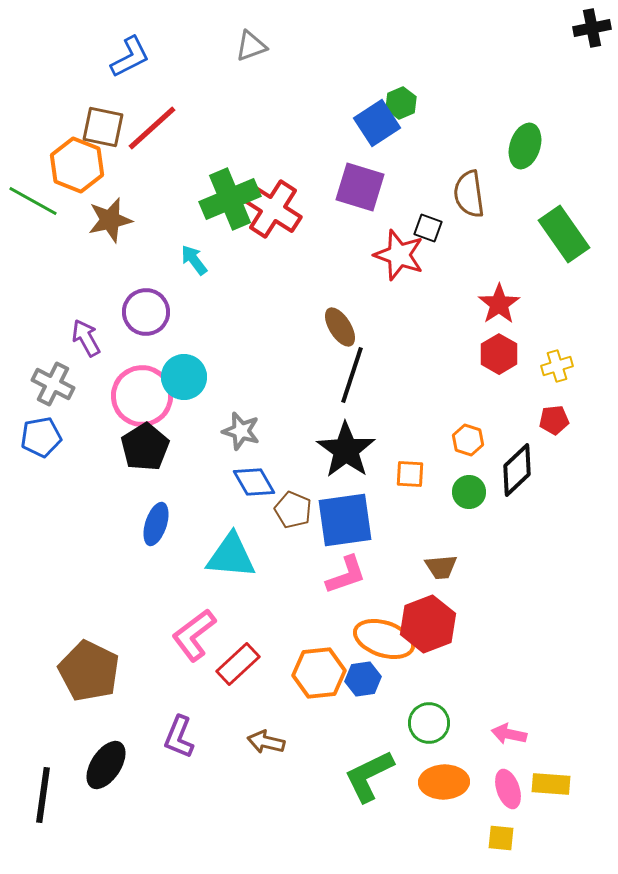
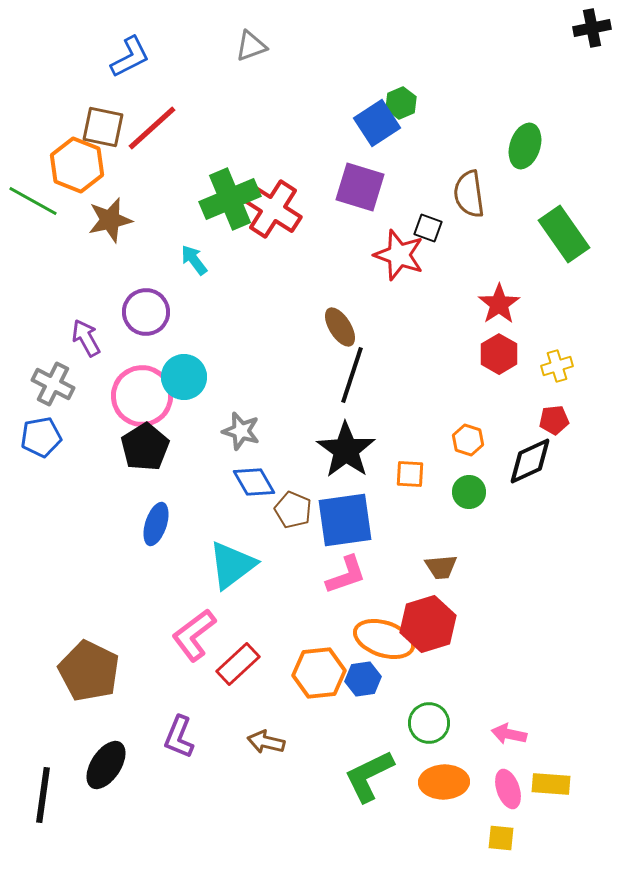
black diamond at (517, 470): moved 13 px right, 9 px up; rotated 18 degrees clockwise
cyan triangle at (231, 556): moved 1 px right, 9 px down; rotated 42 degrees counterclockwise
red hexagon at (428, 624): rotated 4 degrees clockwise
